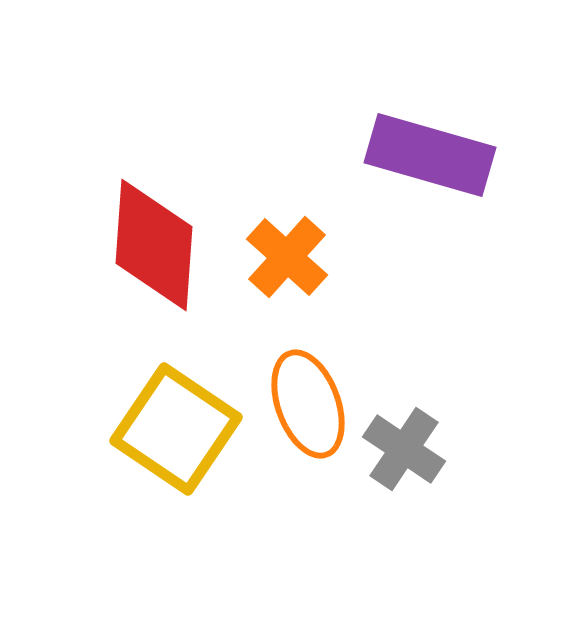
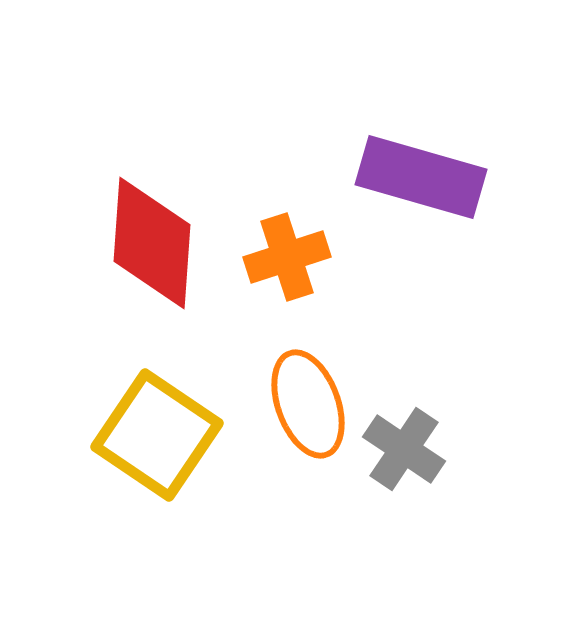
purple rectangle: moved 9 px left, 22 px down
red diamond: moved 2 px left, 2 px up
orange cross: rotated 30 degrees clockwise
yellow square: moved 19 px left, 6 px down
